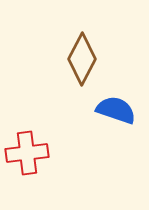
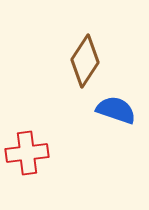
brown diamond: moved 3 px right, 2 px down; rotated 6 degrees clockwise
